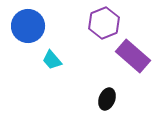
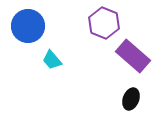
purple hexagon: rotated 16 degrees counterclockwise
black ellipse: moved 24 px right
